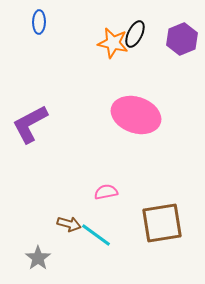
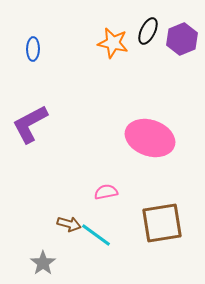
blue ellipse: moved 6 px left, 27 px down
black ellipse: moved 13 px right, 3 px up
pink ellipse: moved 14 px right, 23 px down
gray star: moved 5 px right, 5 px down
